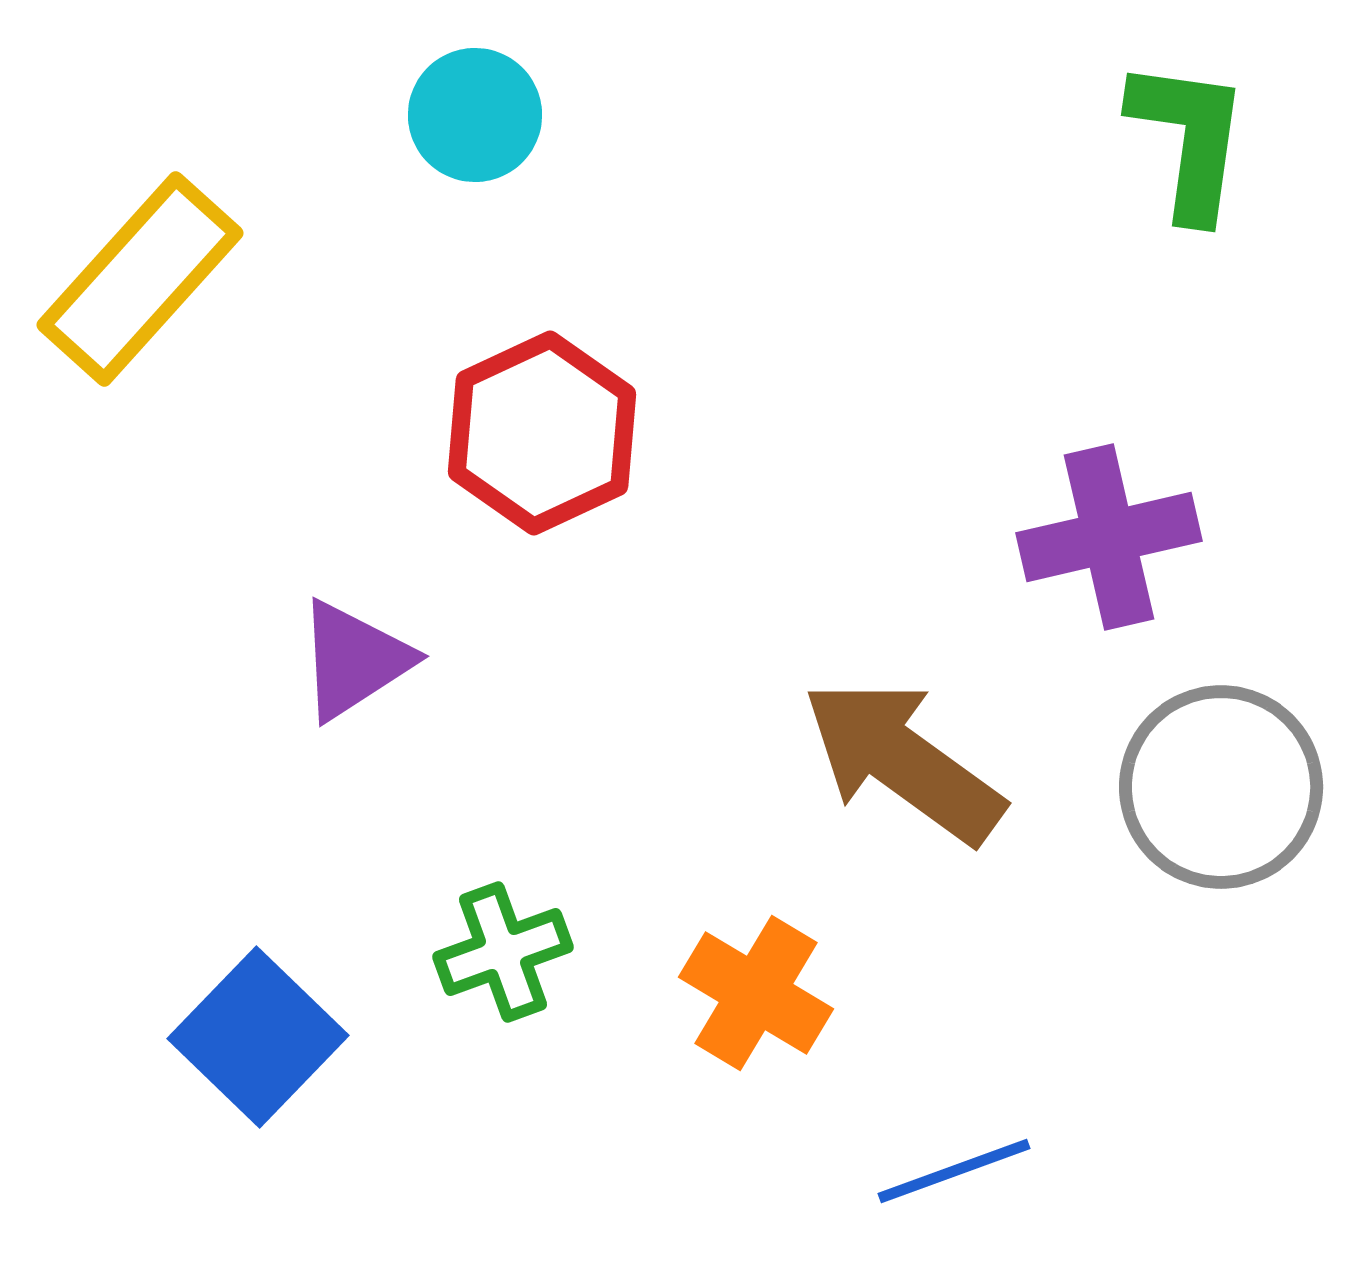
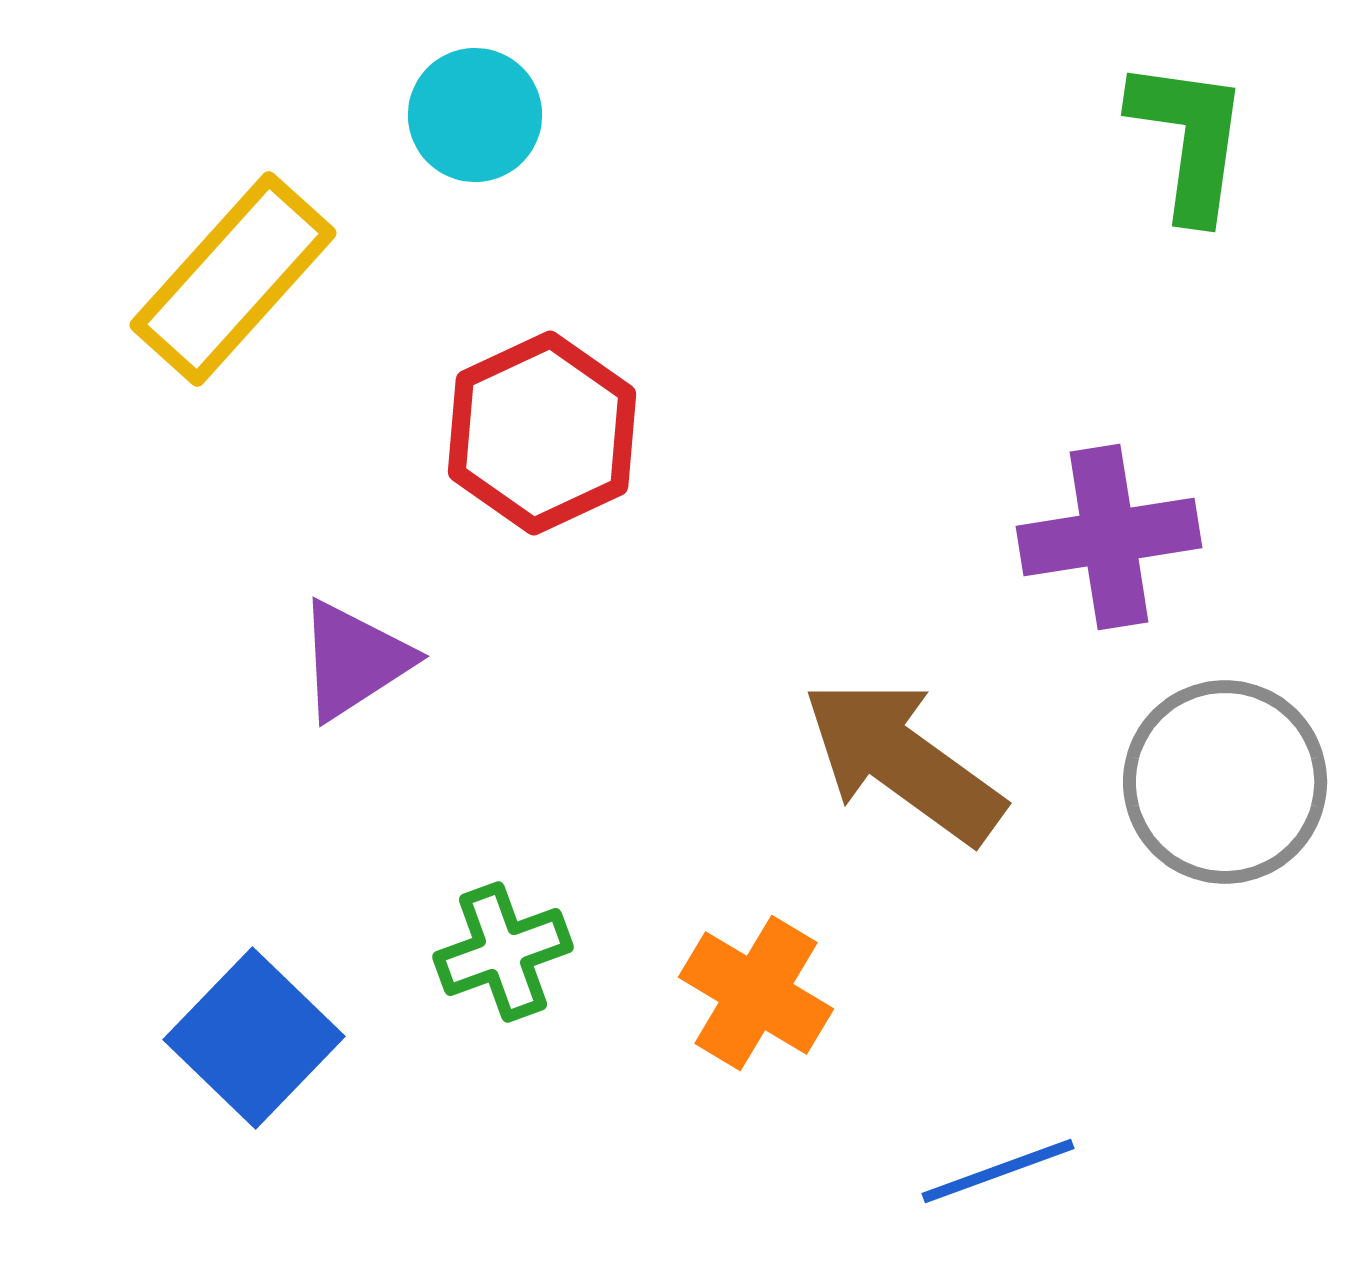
yellow rectangle: moved 93 px right
purple cross: rotated 4 degrees clockwise
gray circle: moved 4 px right, 5 px up
blue square: moved 4 px left, 1 px down
blue line: moved 44 px right
